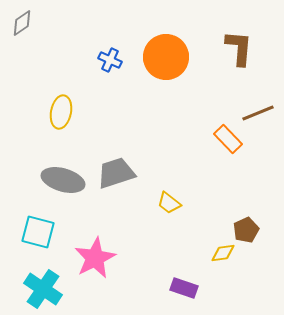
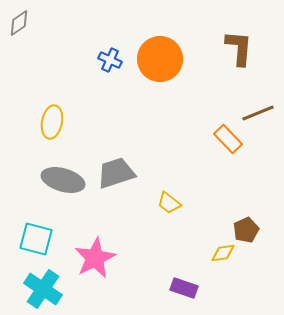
gray diamond: moved 3 px left
orange circle: moved 6 px left, 2 px down
yellow ellipse: moved 9 px left, 10 px down
cyan square: moved 2 px left, 7 px down
